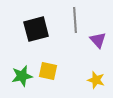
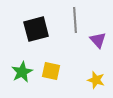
yellow square: moved 3 px right
green star: moved 4 px up; rotated 15 degrees counterclockwise
